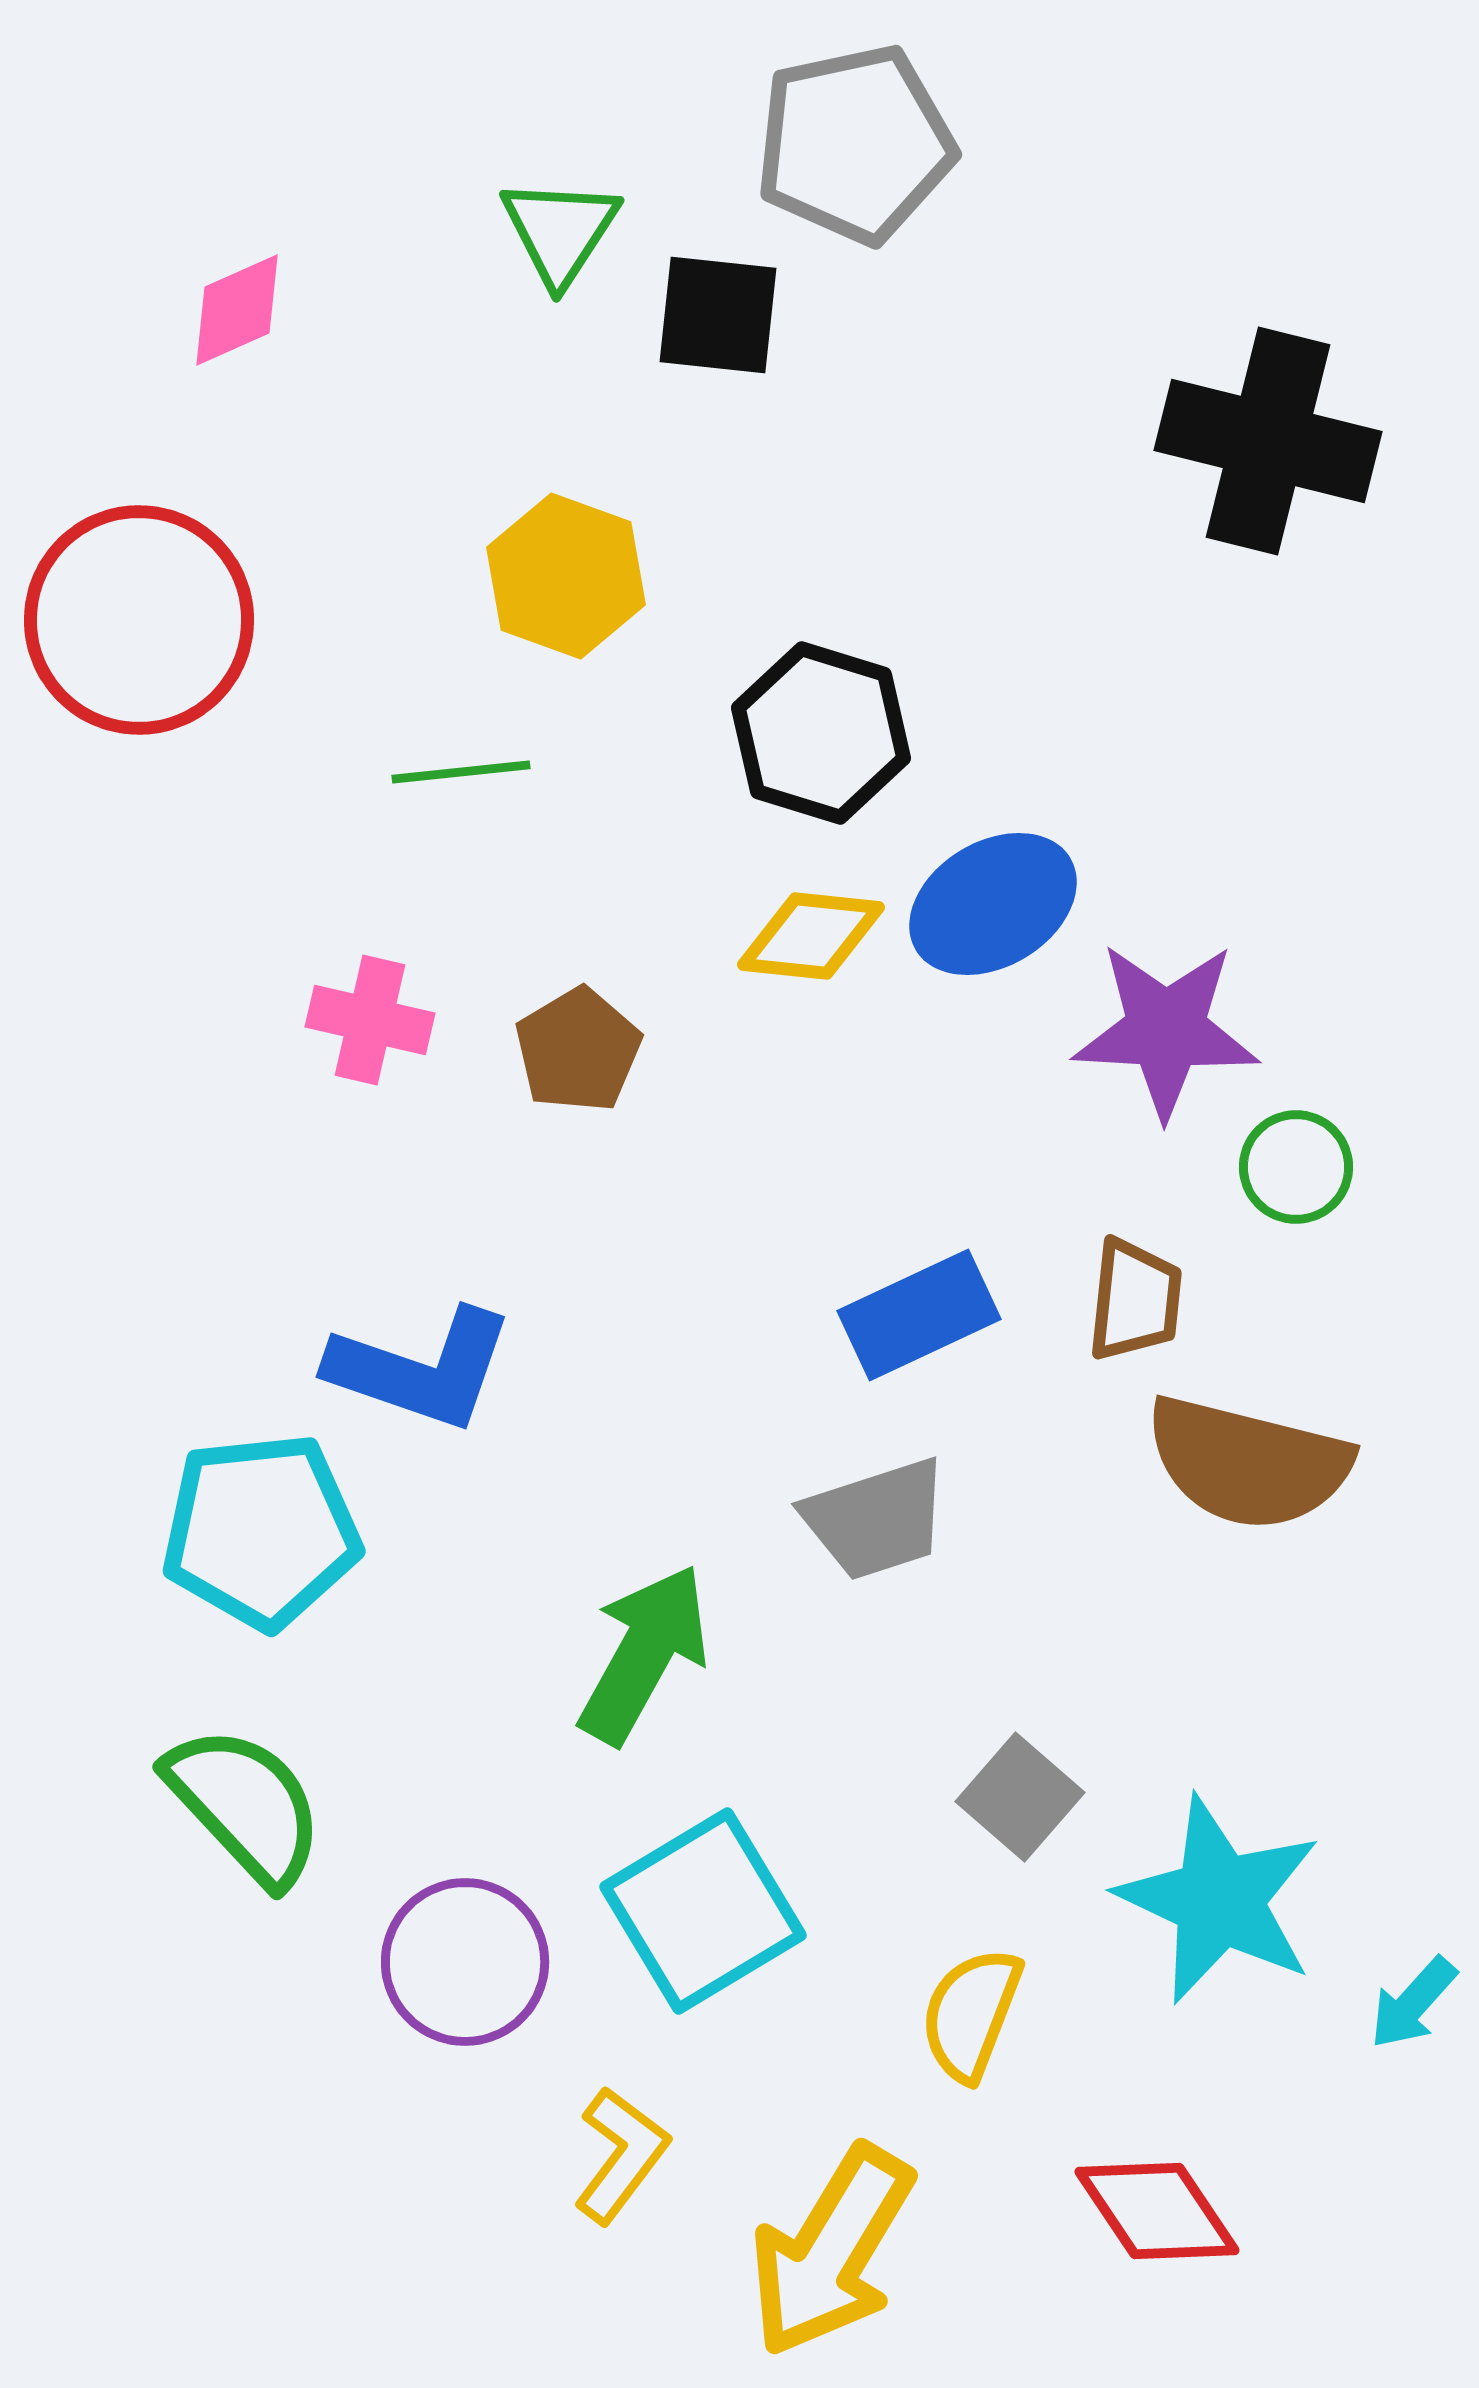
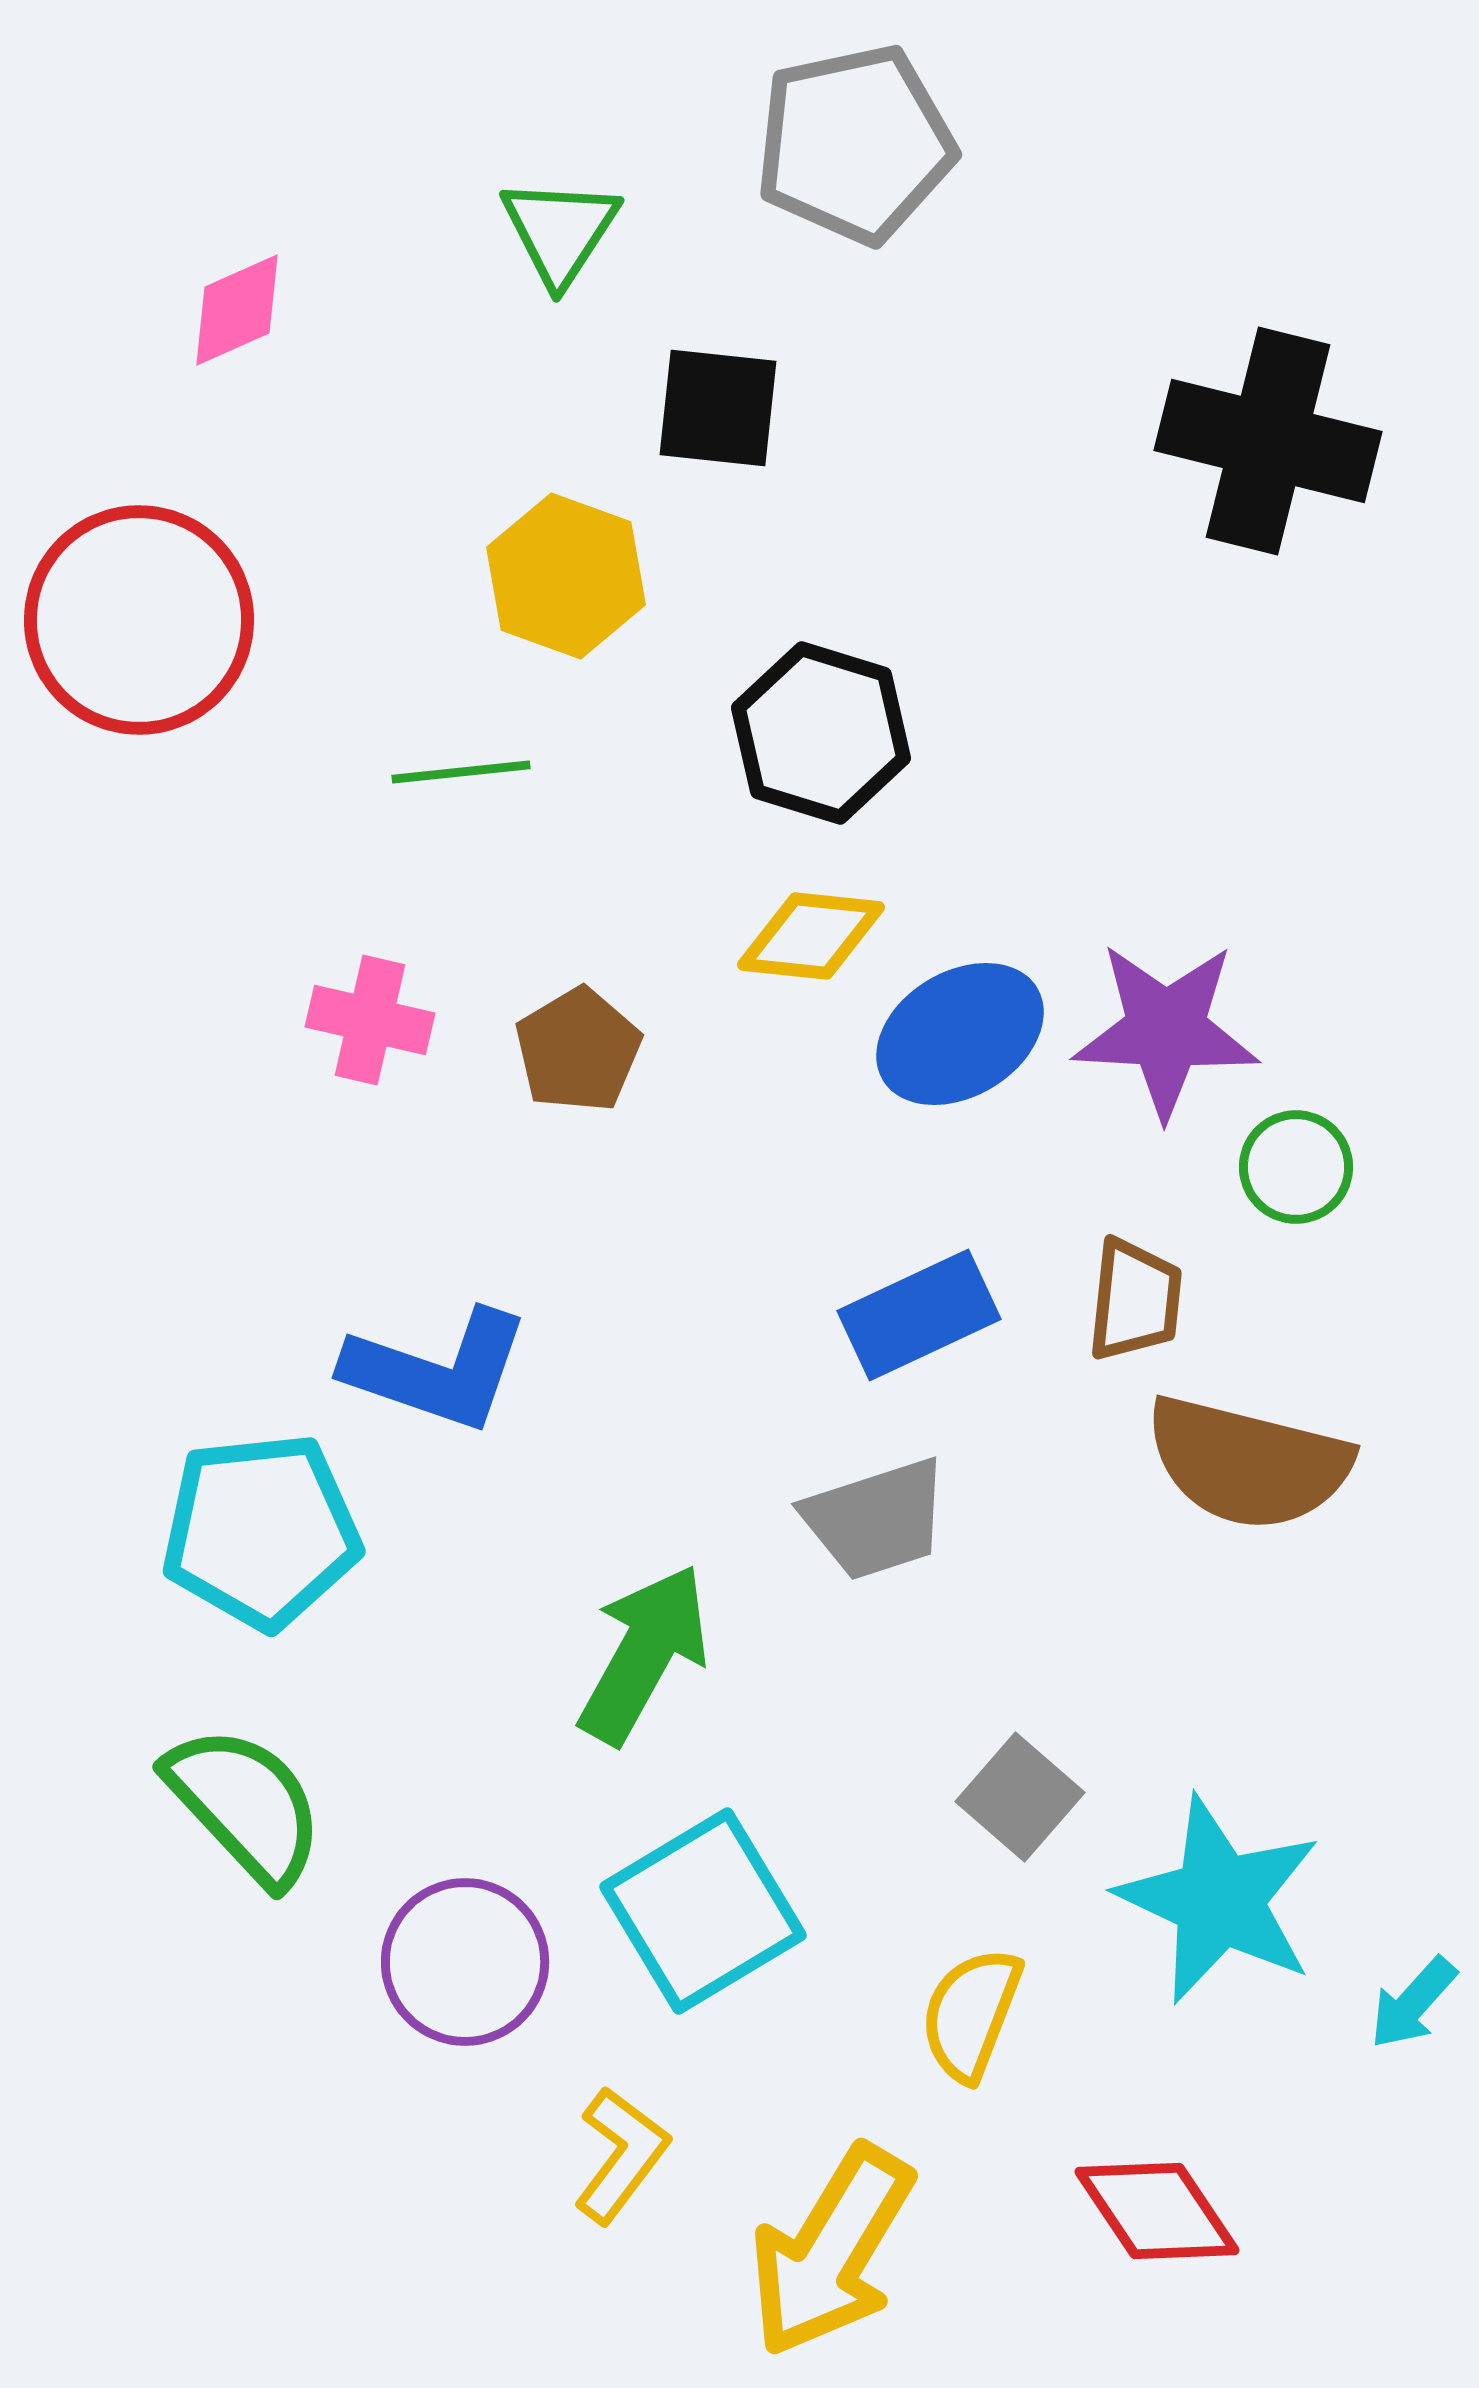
black square: moved 93 px down
blue ellipse: moved 33 px left, 130 px down
blue L-shape: moved 16 px right, 1 px down
